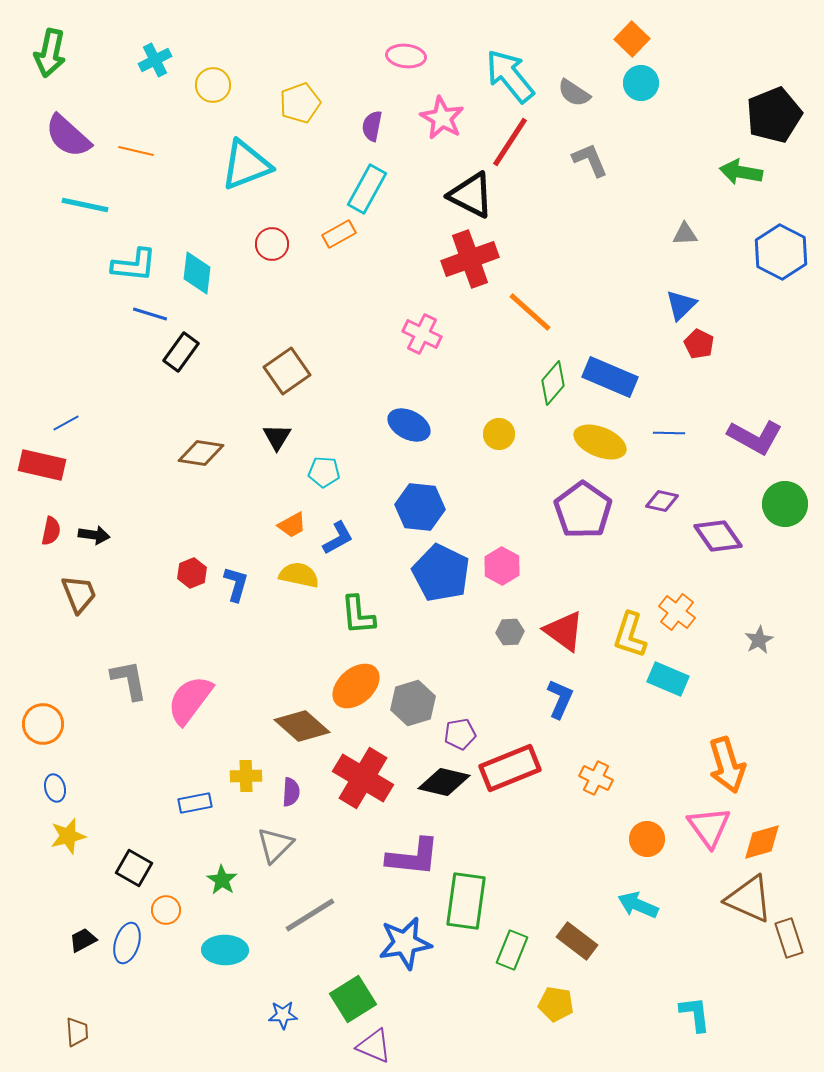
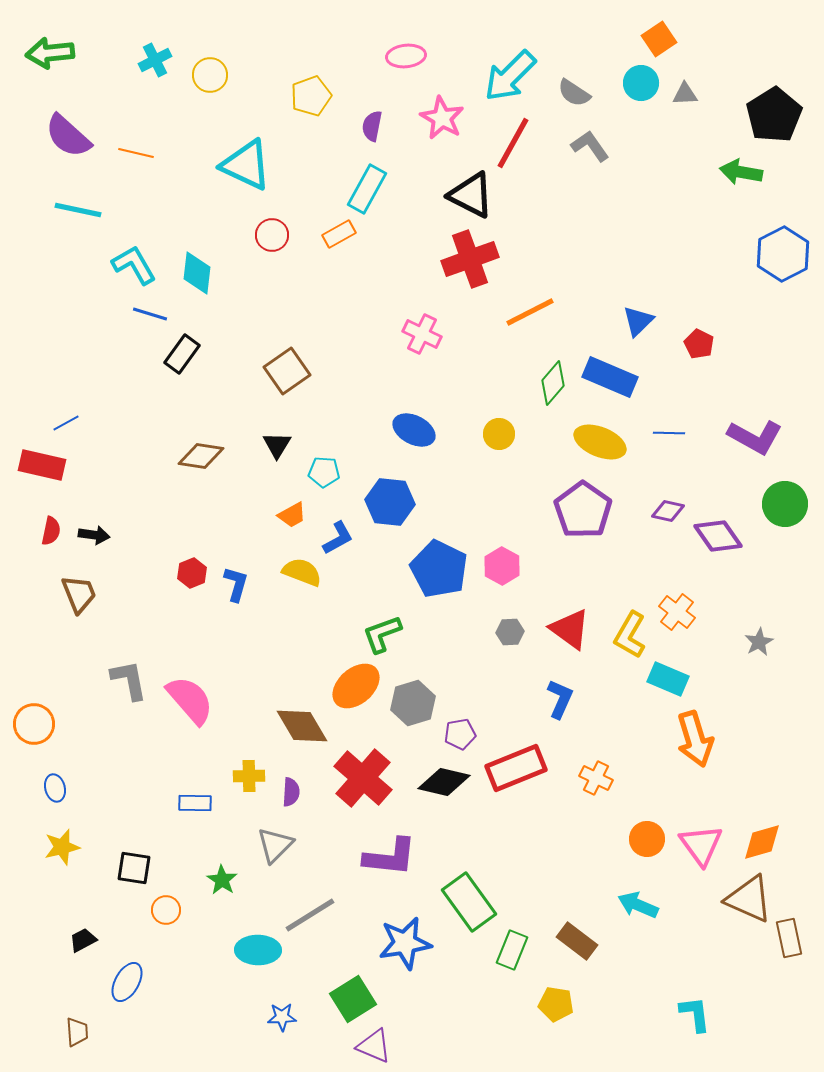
orange square at (632, 39): moved 27 px right; rotated 12 degrees clockwise
green arrow at (50, 53): rotated 72 degrees clockwise
pink ellipse at (406, 56): rotated 12 degrees counterclockwise
cyan arrow at (510, 76): rotated 96 degrees counterclockwise
yellow circle at (213, 85): moved 3 px left, 10 px up
yellow pentagon at (300, 103): moved 11 px right, 7 px up
black pentagon at (774, 115): rotated 10 degrees counterclockwise
red line at (510, 142): moved 3 px right, 1 px down; rotated 4 degrees counterclockwise
orange line at (136, 151): moved 2 px down
gray L-shape at (590, 160): moved 14 px up; rotated 12 degrees counterclockwise
cyan triangle at (246, 165): rotated 46 degrees clockwise
cyan line at (85, 205): moved 7 px left, 5 px down
gray triangle at (685, 234): moved 140 px up
red circle at (272, 244): moved 9 px up
blue hexagon at (781, 252): moved 2 px right, 2 px down; rotated 6 degrees clockwise
cyan L-shape at (134, 265): rotated 126 degrees counterclockwise
blue triangle at (681, 305): moved 43 px left, 16 px down
orange line at (530, 312): rotated 69 degrees counterclockwise
black rectangle at (181, 352): moved 1 px right, 2 px down
blue ellipse at (409, 425): moved 5 px right, 5 px down
black triangle at (277, 437): moved 8 px down
brown diamond at (201, 453): moved 3 px down
purple diamond at (662, 501): moved 6 px right, 10 px down
blue hexagon at (420, 507): moved 30 px left, 5 px up
orange trapezoid at (292, 525): moved 10 px up
blue pentagon at (441, 573): moved 2 px left, 4 px up
yellow semicircle at (299, 575): moved 3 px right, 3 px up; rotated 9 degrees clockwise
green L-shape at (358, 615): moved 24 px right, 19 px down; rotated 75 degrees clockwise
red triangle at (564, 631): moved 6 px right, 2 px up
yellow L-shape at (630, 635): rotated 12 degrees clockwise
gray star at (759, 640): moved 2 px down
pink semicircle at (190, 700): rotated 102 degrees clockwise
orange circle at (43, 724): moved 9 px left
brown diamond at (302, 726): rotated 18 degrees clockwise
orange arrow at (727, 765): moved 32 px left, 26 px up
red rectangle at (510, 768): moved 6 px right
yellow cross at (246, 776): moved 3 px right
red cross at (363, 778): rotated 10 degrees clockwise
blue rectangle at (195, 803): rotated 12 degrees clockwise
pink triangle at (709, 827): moved 8 px left, 18 px down
yellow star at (68, 836): moved 6 px left, 11 px down
purple L-shape at (413, 857): moved 23 px left
black square at (134, 868): rotated 21 degrees counterclockwise
green rectangle at (466, 901): moved 3 px right, 1 px down; rotated 44 degrees counterclockwise
brown rectangle at (789, 938): rotated 6 degrees clockwise
blue ellipse at (127, 943): moved 39 px down; rotated 12 degrees clockwise
cyan ellipse at (225, 950): moved 33 px right
blue star at (283, 1015): moved 1 px left, 2 px down
